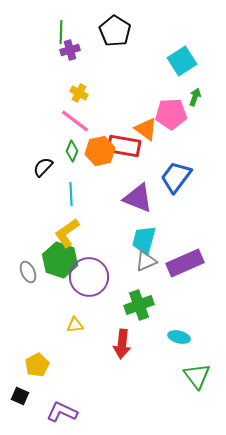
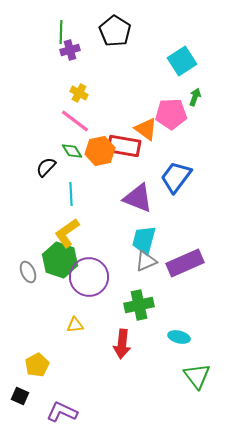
green diamond: rotated 55 degrees counterclockwise
black semicircle: moved 3 px right
green cross: rotated 8 degrees clockwise
